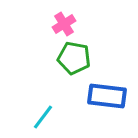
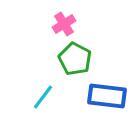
green pentagon: moved 1 px right, 1 px down; rotated 16 degrees clockwise
cyan line: moved 20 px up
